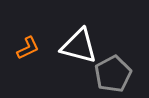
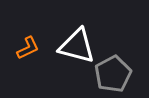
white triangle: moved 2 px left
